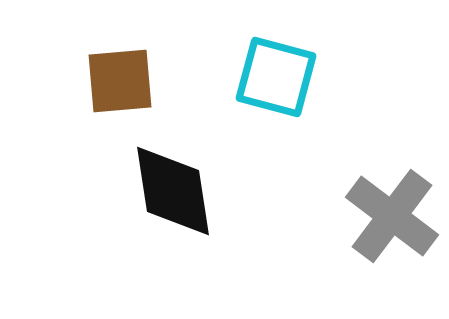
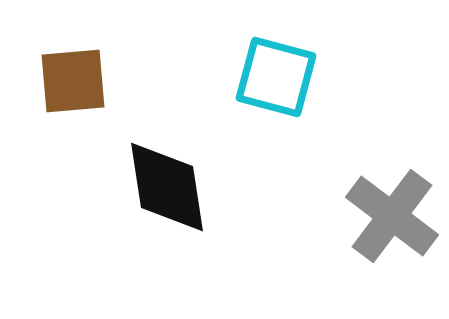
brown square: moved 47 px left
black diamond: moved 6 px left, 4 px up
